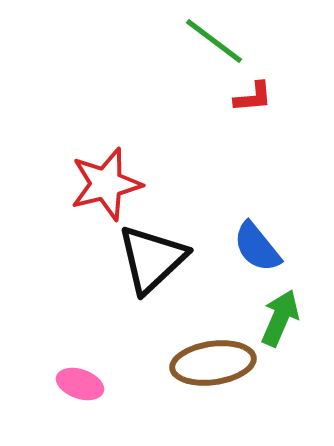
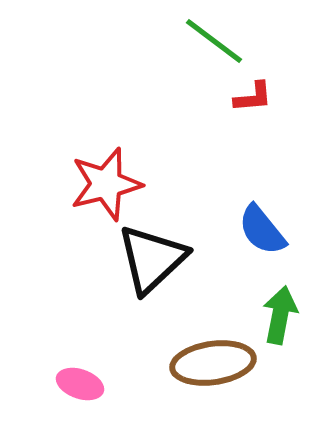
blue semicircle: moved 5 px right, 17 px up
green arrow: moved 3 px up; rotated 12 degrees counterclockwise
